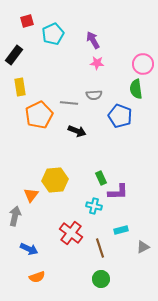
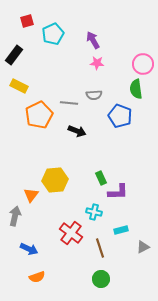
yellow rectangle: moved 1 px left, 1 px up; rotated 54 degrees counterclockwise
cyan cross: moved 6 px down
